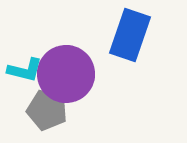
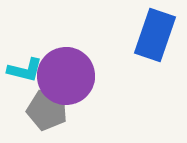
blue rectangle: moved 25 px right
purple circle: moved 2 px down
